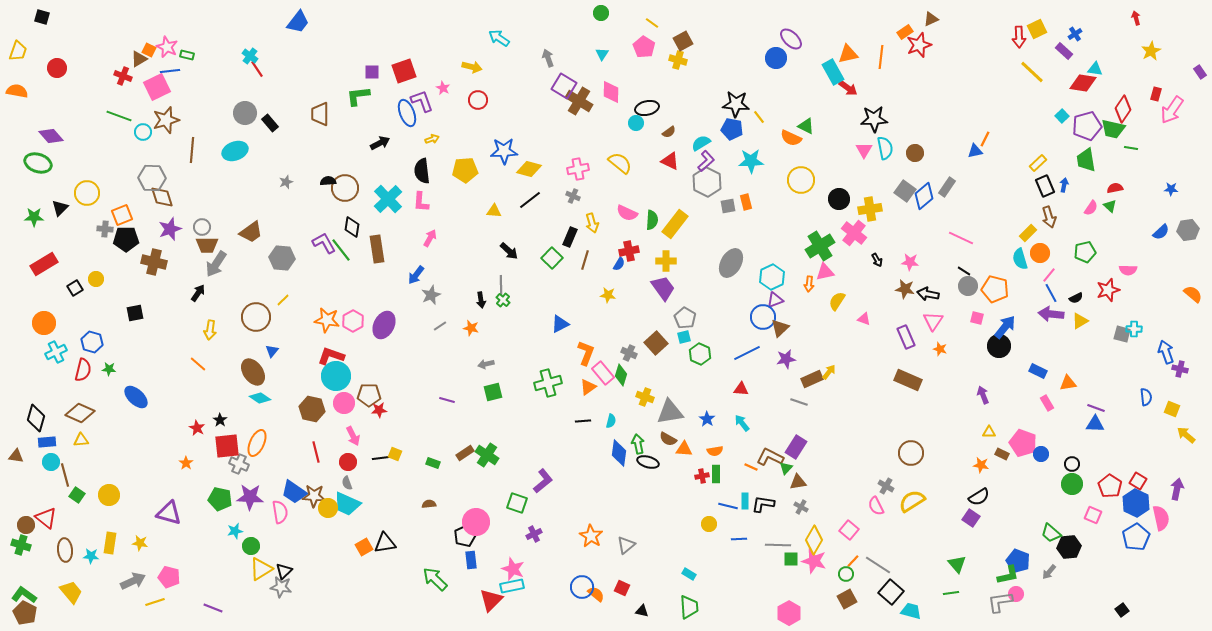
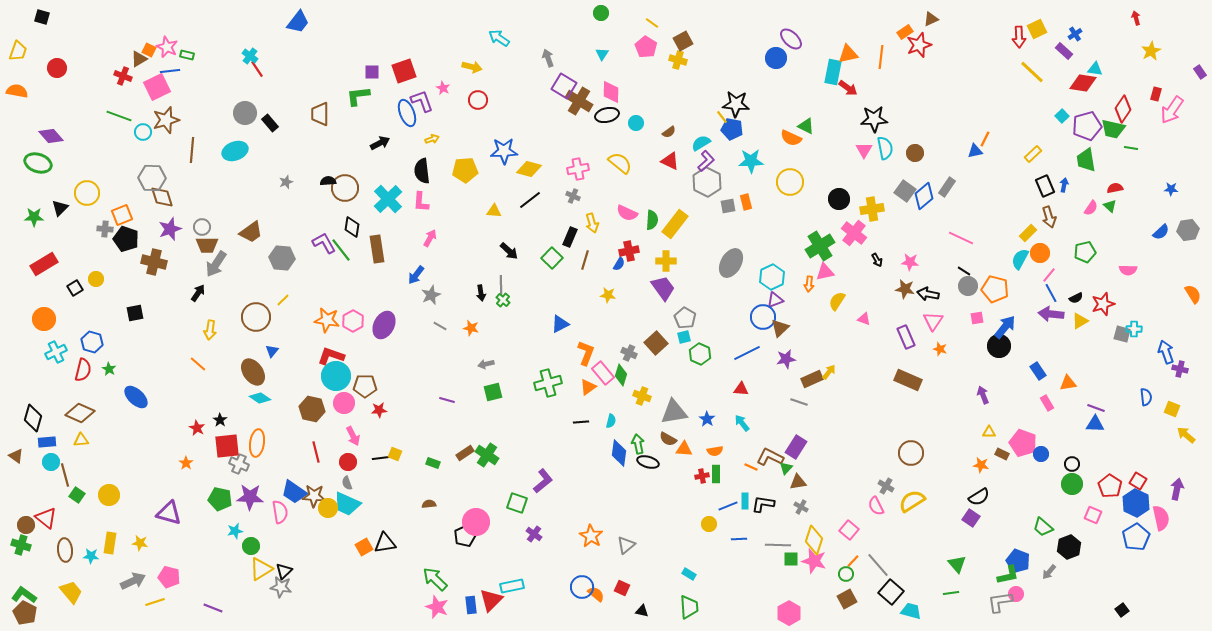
pink pentagon at (644, 47): moved 2 px right
cyan rectangle at (833, 72): rotated 40 degrees clockwise
black ellipse at (647, 108): moved 40 px left, 7 px down
yellow line at (759, 117): moved 37 px left
yellow rectangle at (1038, 163): moved 5 px left, 9 px up
yellow circle at (801, 180): moved 11 px left, 2 px down
yellow cross at (870, 209): moved 2 px right
black pentagon at (126, 239): rotated 20 degrees clockwise
cyan semicircle at (1020, 259): rotated 45 degrees clockwise
red star at (1108, 290): moved 5 px left, 14 px down
orange semicircle at (1193, 294): rotated 18 degrees clockwise
black arrow at (481, 300): moved 7 px up
pink square at (977, 318): rotated 24 degrees counterclockwise
orange circle at (44, 323): moved 4 px up
gray line at (440, 326): rotated 64 degrees clockwise
green star at (109, 369): rotated 24 degrees clockwise
blue rectangle at (1038, 371): rotated 30 degrees clockwise
brown pentagon at (369, 395): moved 4 px left, 9 px up
yellow cross at (645, 397): moved 3 px left, 1 px up
gray triangle at (670, 412): moved 4 px right
black diamond at (36, 418): moved 3 px left
black line at (583, 421): moved 2 px left, 1 px down
orange ellipse at (257, 443): rotated 16 degrees counterclockwise
brown triangle at (16, 456): rotated 28 degrees clockwise
blue line at (728, 506): rotated 36 degrees counterclockwise
green trapezoid at (1051, 533): moved 8 px left, 6 px up
purple cross at (534, 534): rotated 28 degrees counterclockwise
yellow diamond at (814, 540): rotated 12 degrees counterclockwise
black hexagon at (1069, 547): rotated 15 degrees counterclockwise
blue rectangle at (471, 560): moved 45 px down
gray line at (878, 565): rotated 16 degrees clockwise
pink star at (513, 569): moved 76 px left, 38 px down
